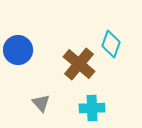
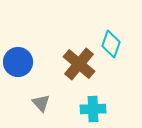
blue circle: moved 12 px down
cyan cross: moved 1 px right, 1 px down
